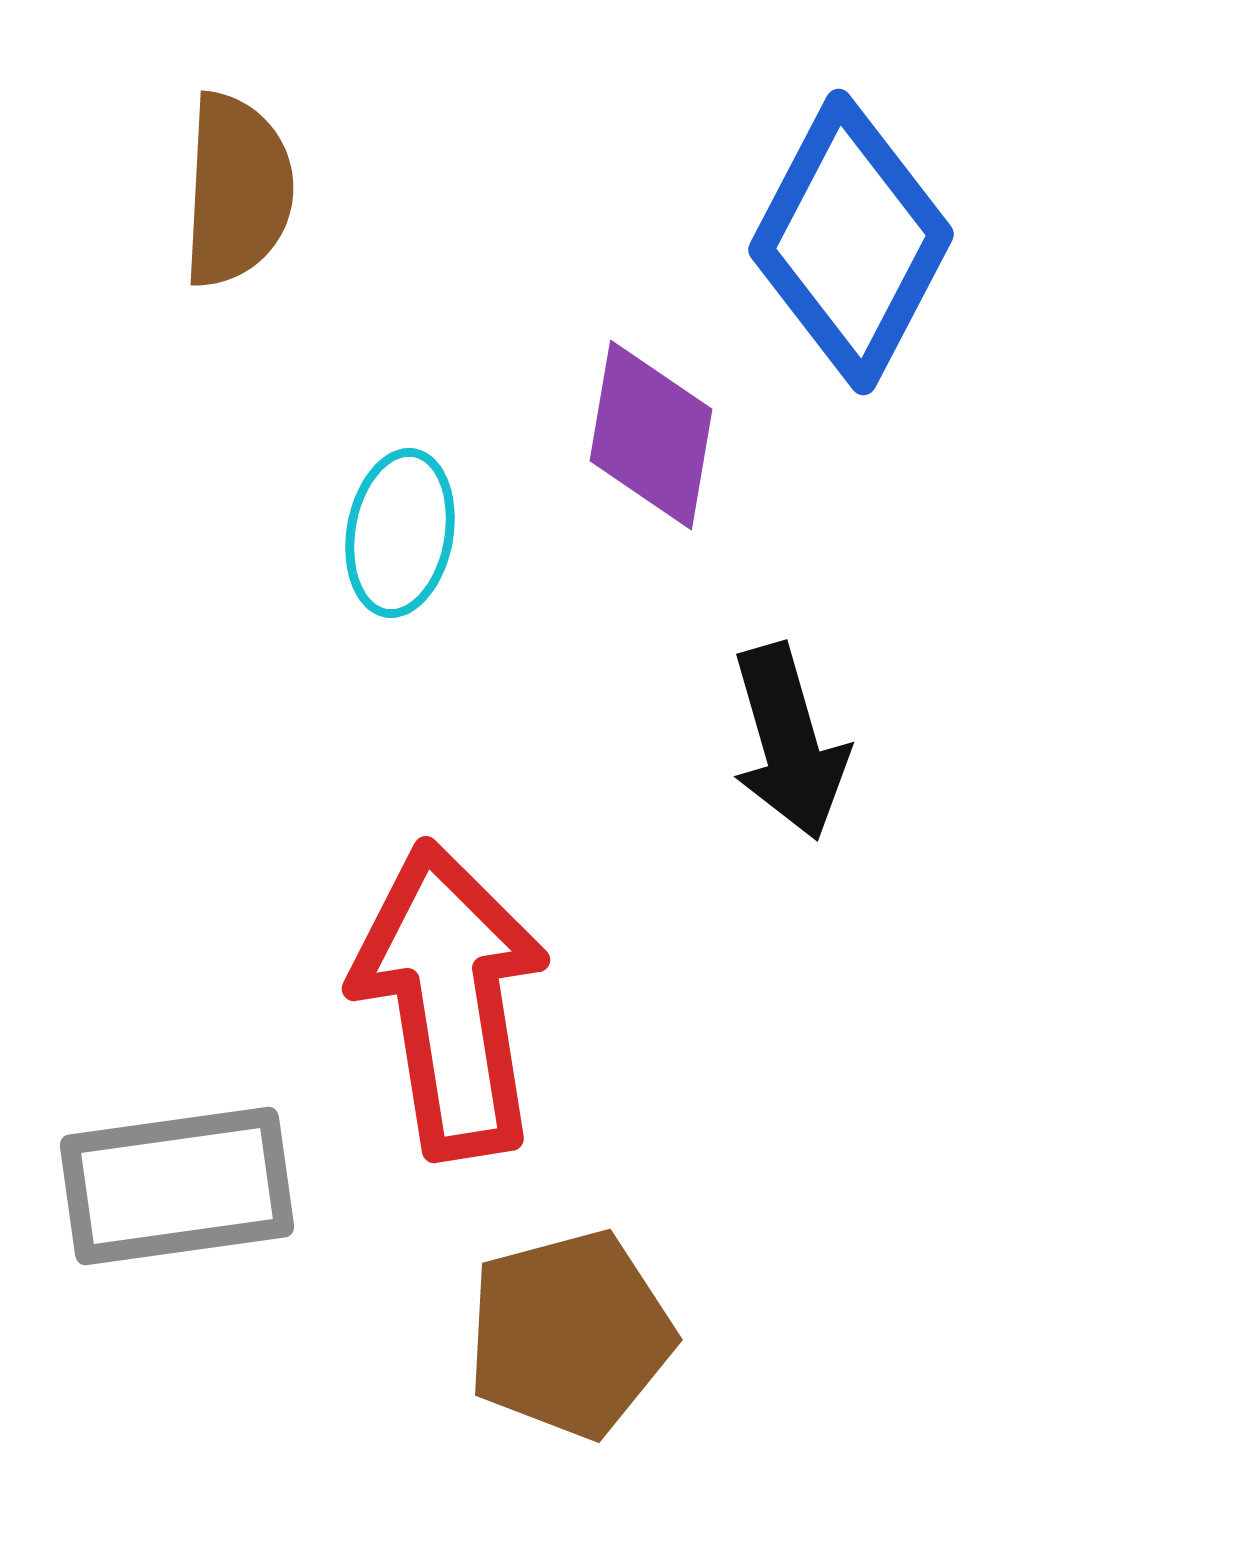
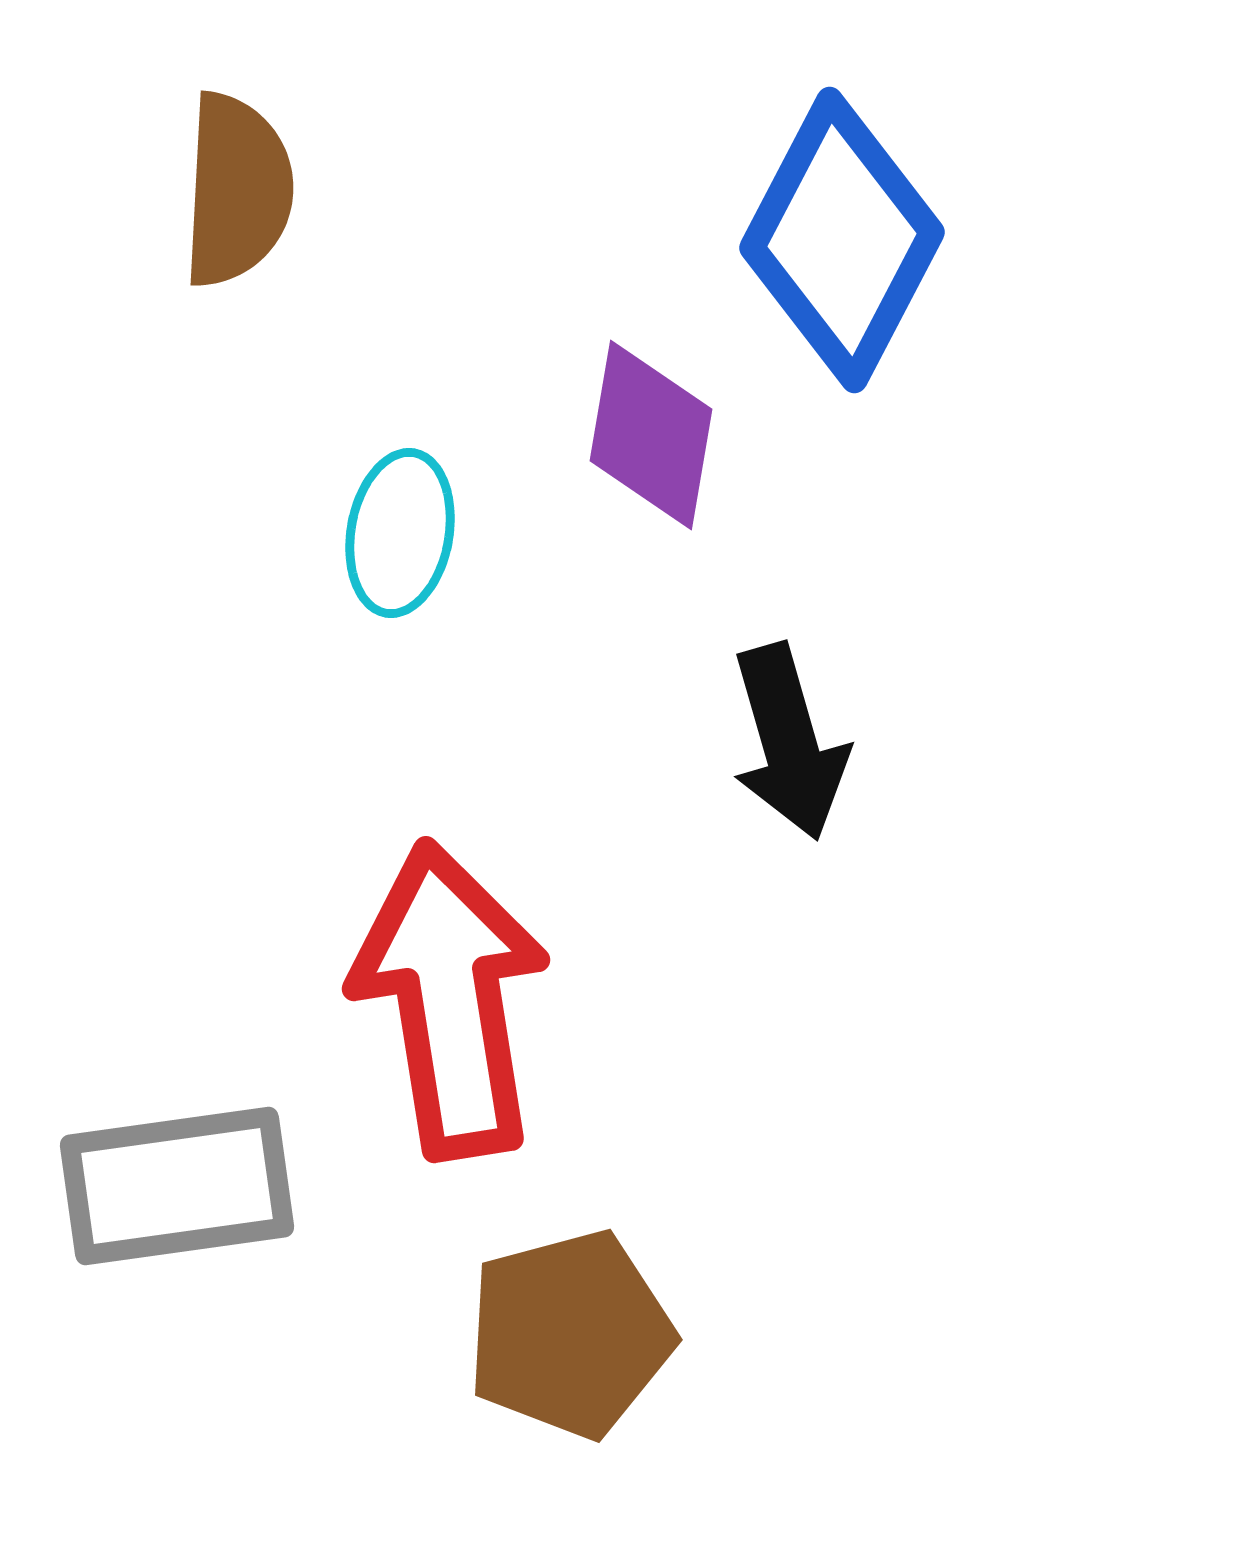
blue diamond: moved 9 px left, 2 px up
